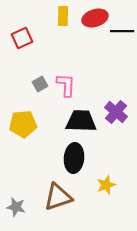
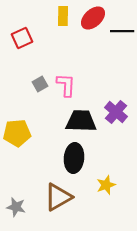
red ellipse: moved 2 px left; rotated 25 degrees counterclockwise
yellow pentagon: moved 6 px left, 9 px down
brown triangle: rotated 12 degrees counterclockwise
